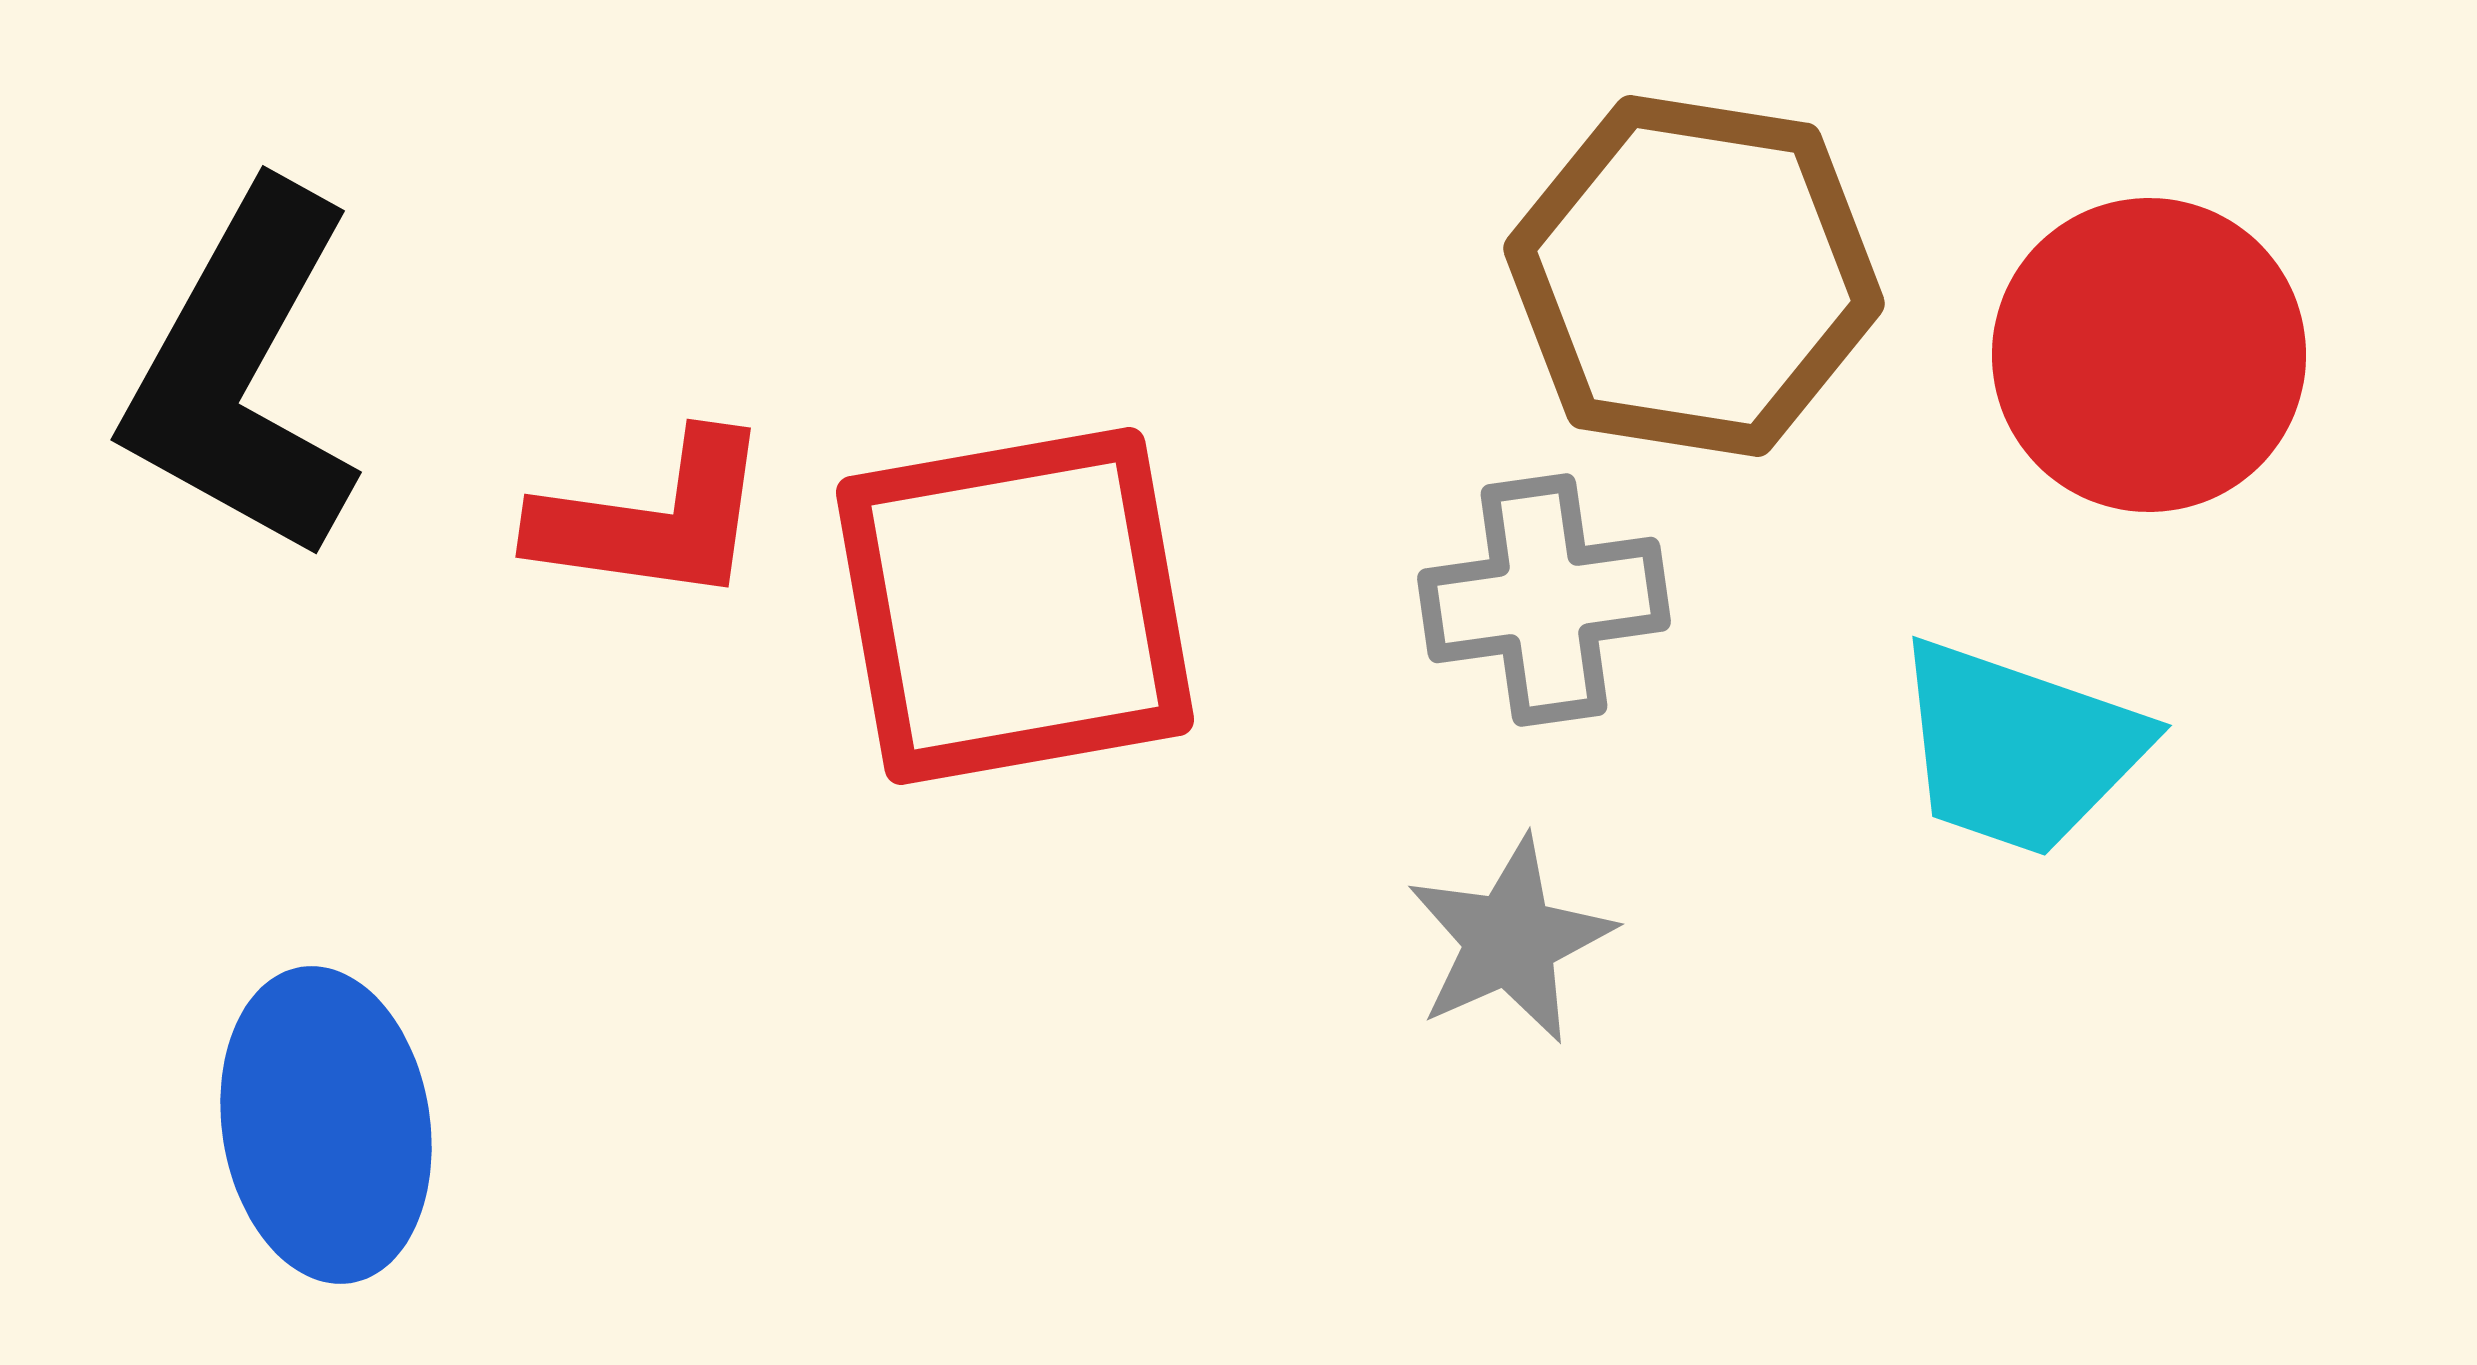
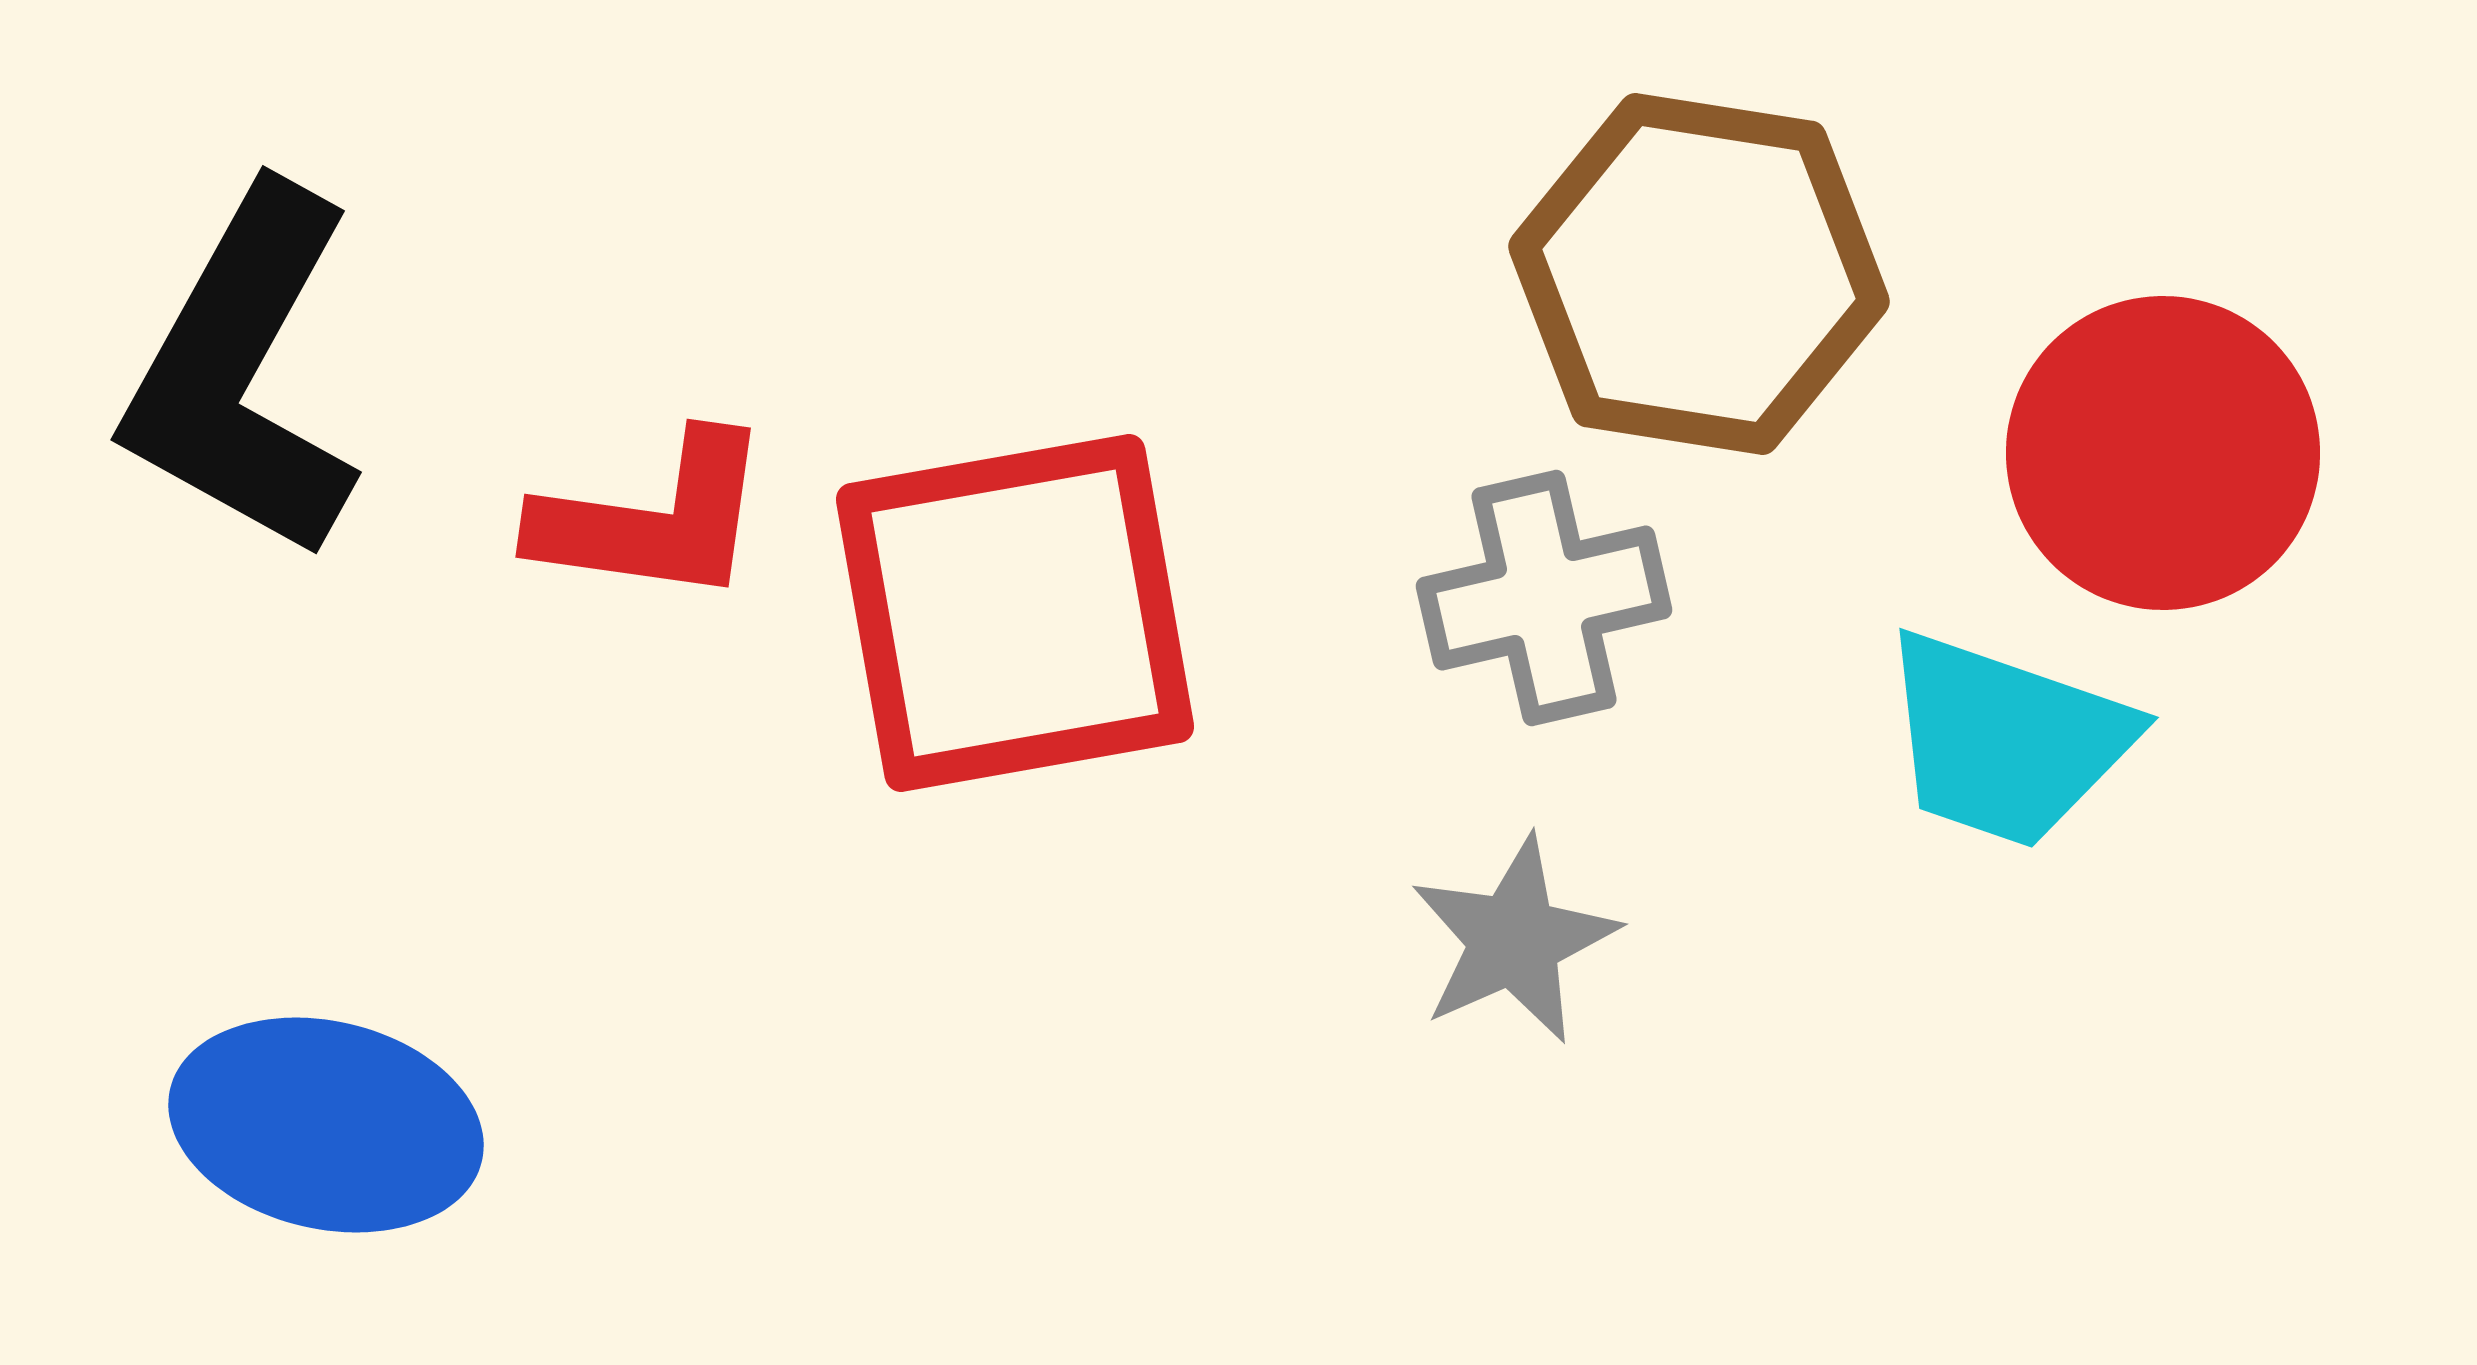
brown hexagon: moved 5 px right, 2 px up
red circle: moved 14 px right, 98 px down
gray cross: moved 2 px up; rotated 5 degrees counterclockwise
red square: moved 7 px down
cyan trapezoid: moved 13 px left, 8 px up
gray star: moved 4 px right
blue ellipse: rotated 68 degrees counterclockwise
